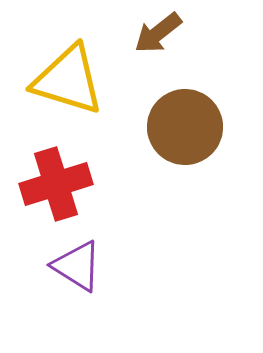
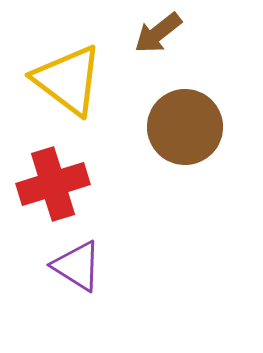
yellow triangle: rotated 20 degrees clockwise
red cross: moved 3 px left
